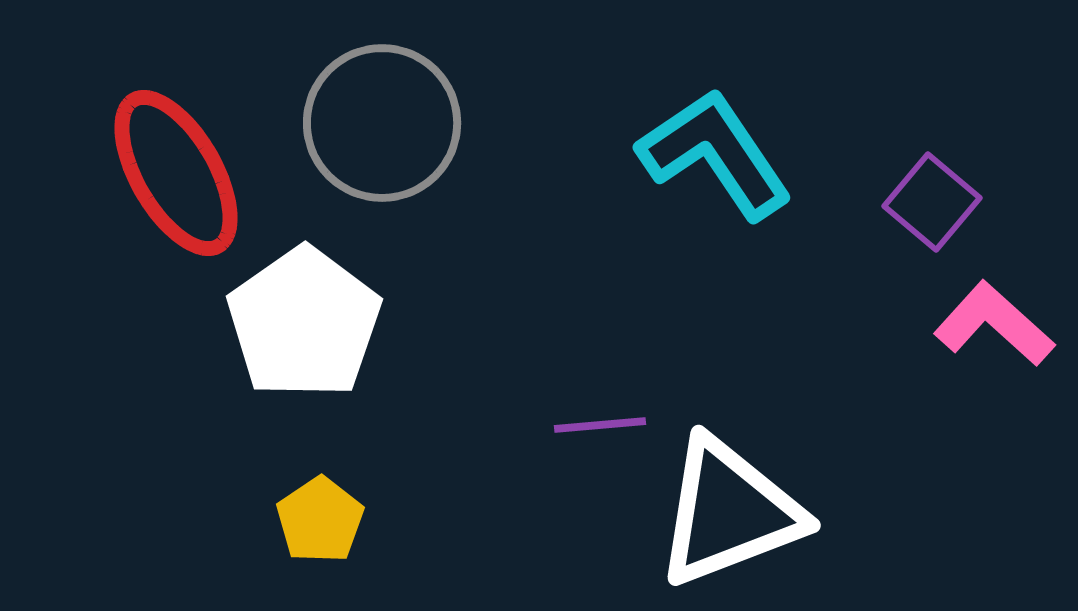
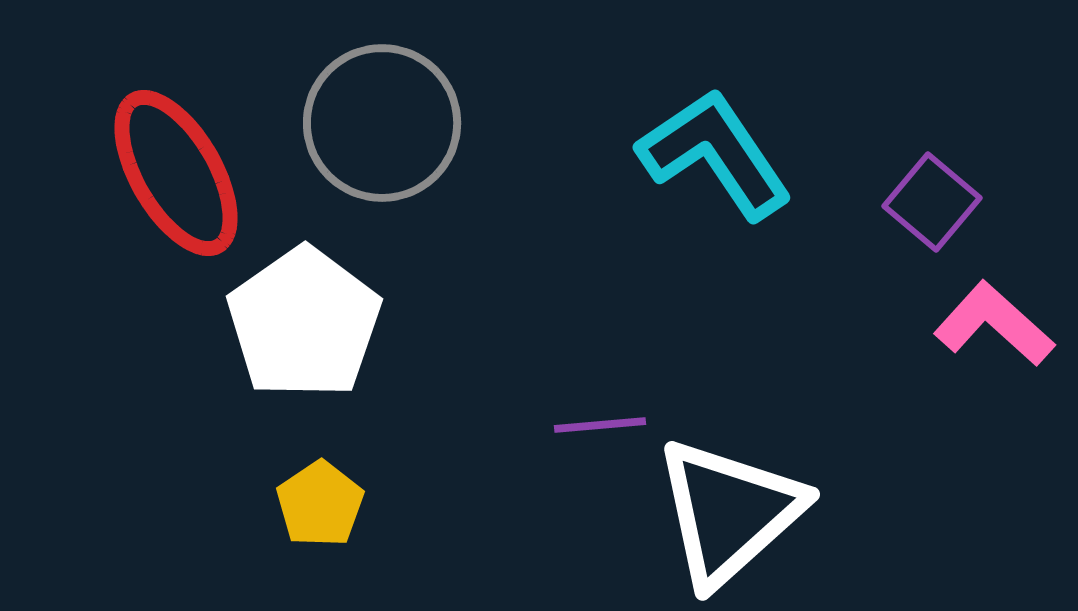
white triangle: rotated 21 degrees counterclockwise
yellow pentagon: moved 16 px up
